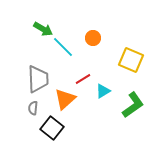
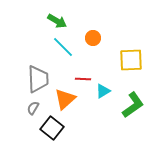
green arrow: moved 14 px right, 8 px up
yellow square: rotated 25 degrees counterclockwise
red line: rotated 35 degrees clockwise
gray semicircle: rotated 24 degrees clockwise
